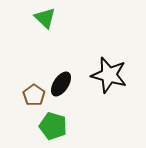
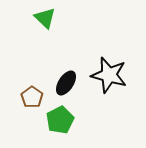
black ellipse: moved 5 px right, 1 px up
brown pentagon: moved 2 px left, 2 px down
green pentagon: moved 7 px right, 6 px up; rotated 28 degrees clockwise
